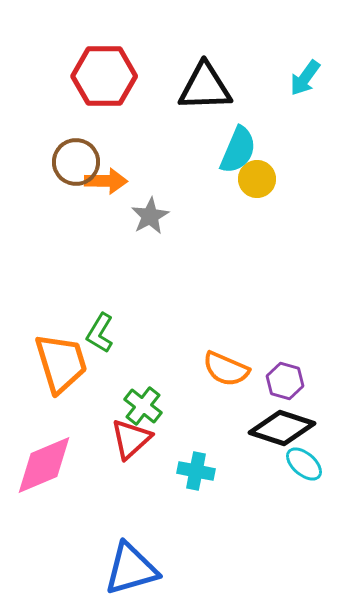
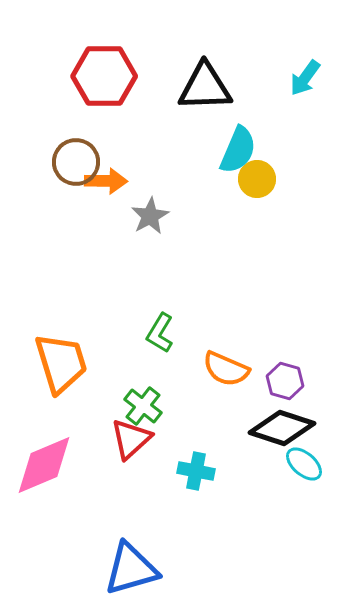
green L-shape: moved 60 px right
